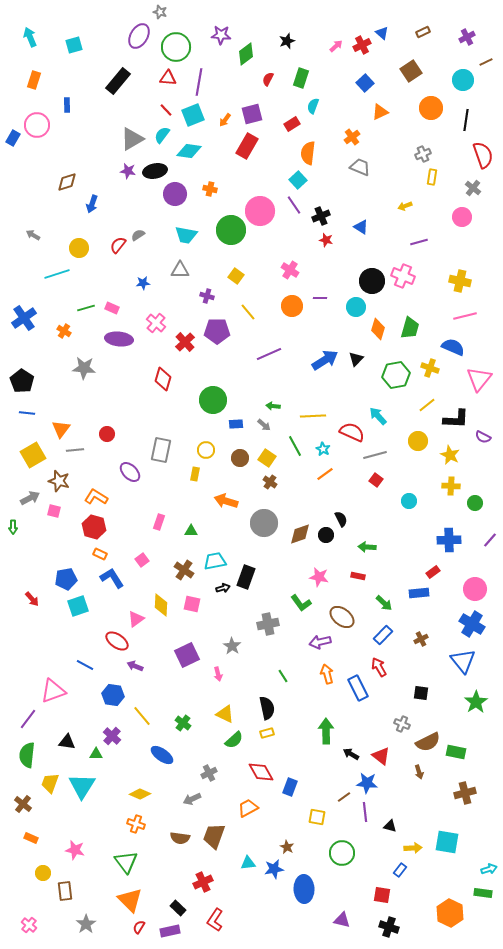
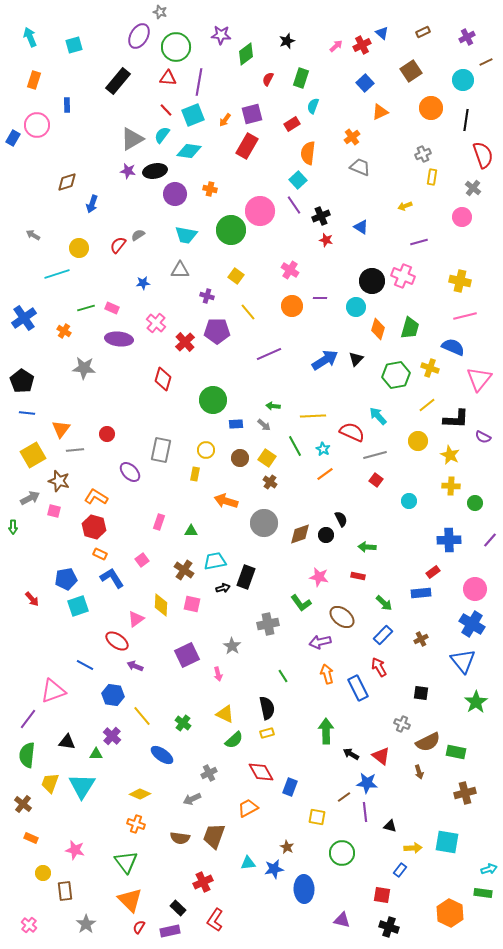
blue rectangle at (419, 593): moved 2 px right
